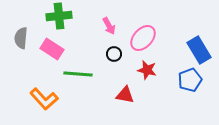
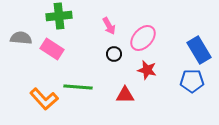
gray semicircle: rotated 90 degrees clockwise
green line: moved 13 px down
blue pentagon: moved 2 px right, 1 px down; rotated 20 degrees clockwise
red triangle: rotated 12 degrees counterclockwise
